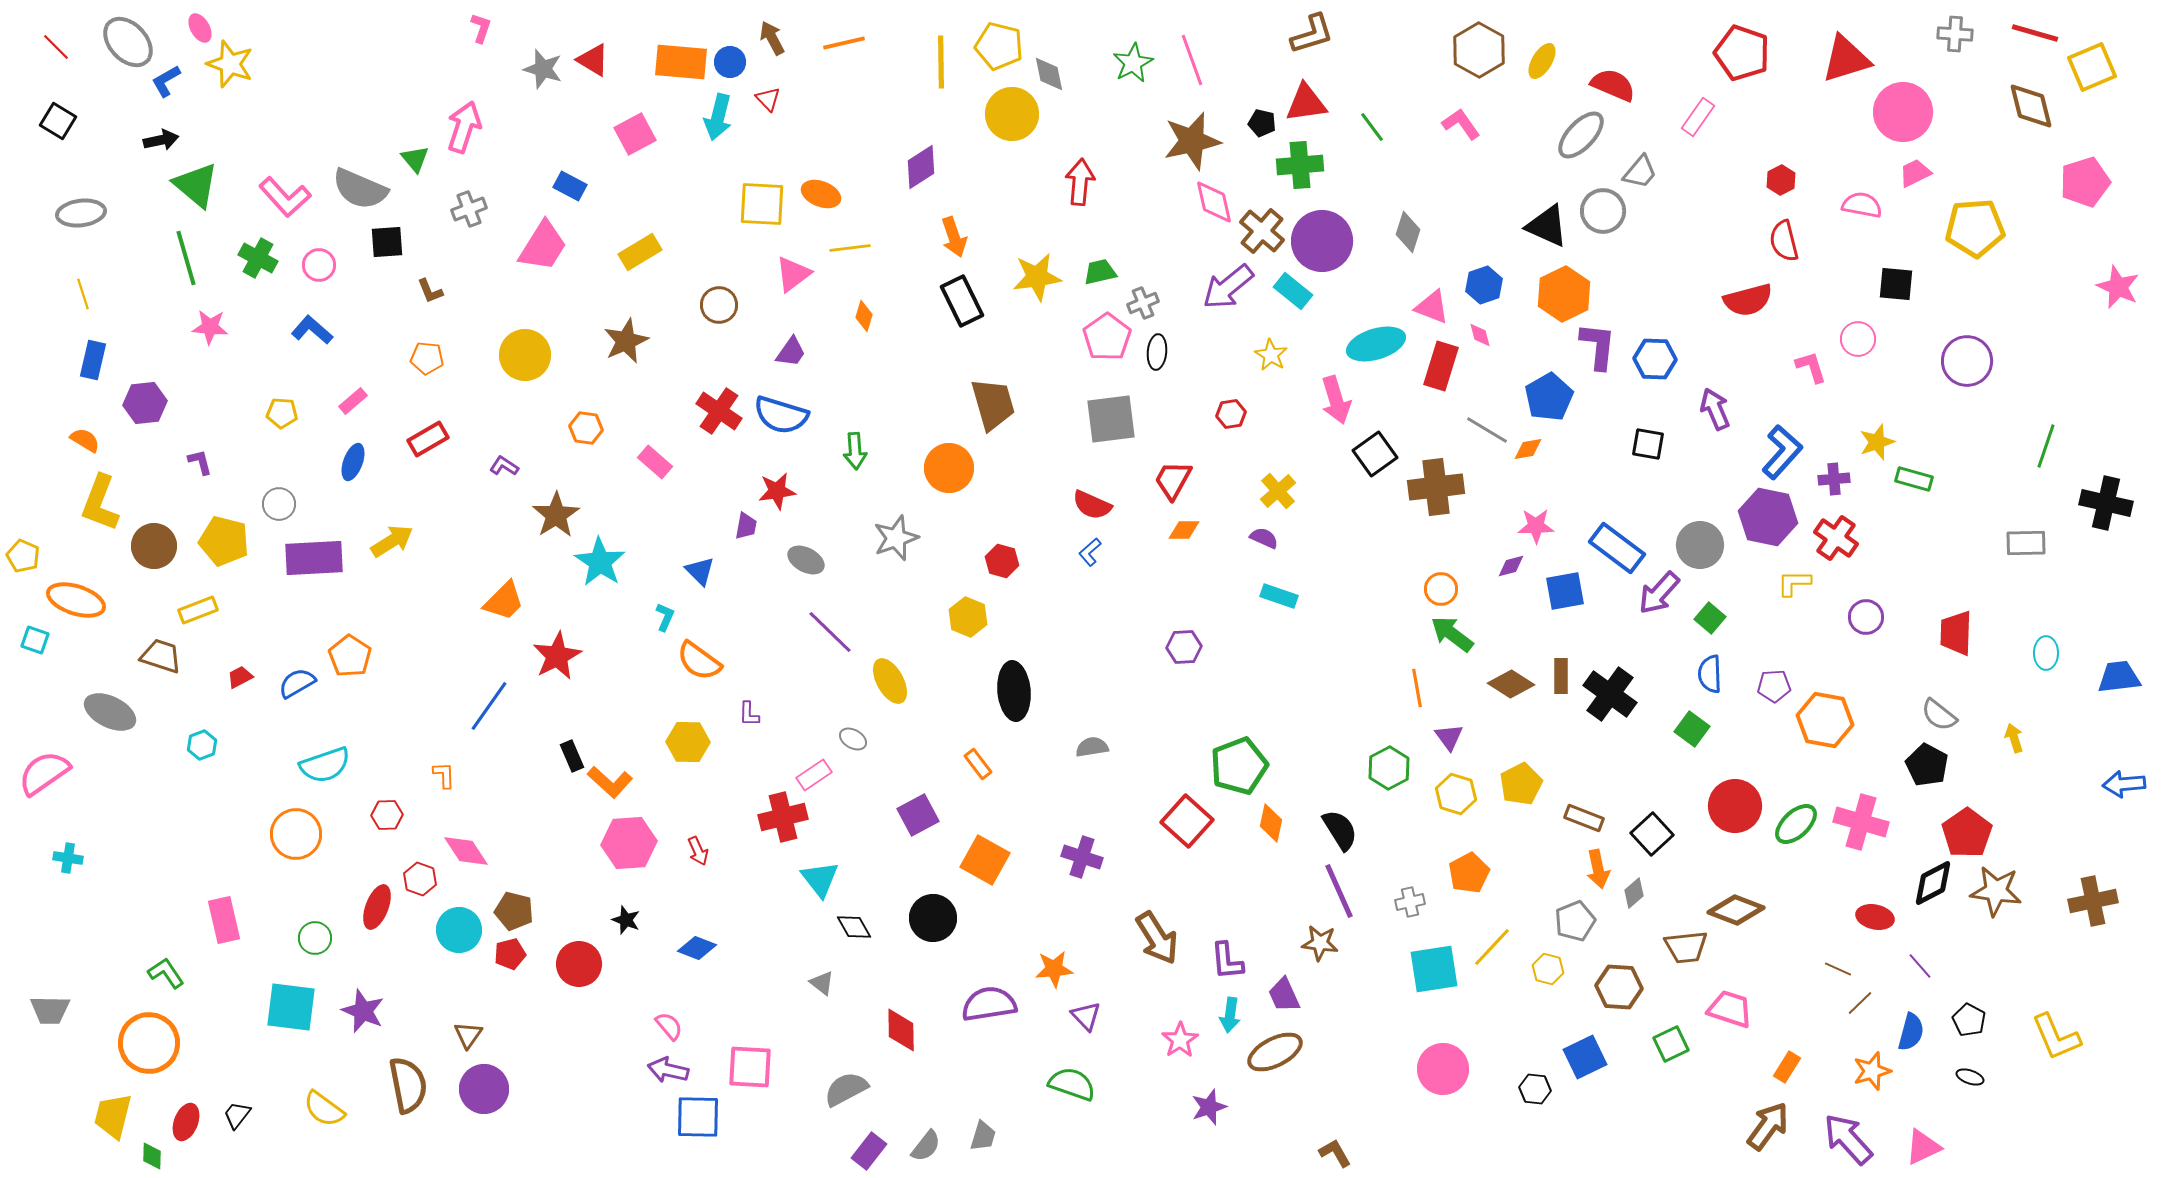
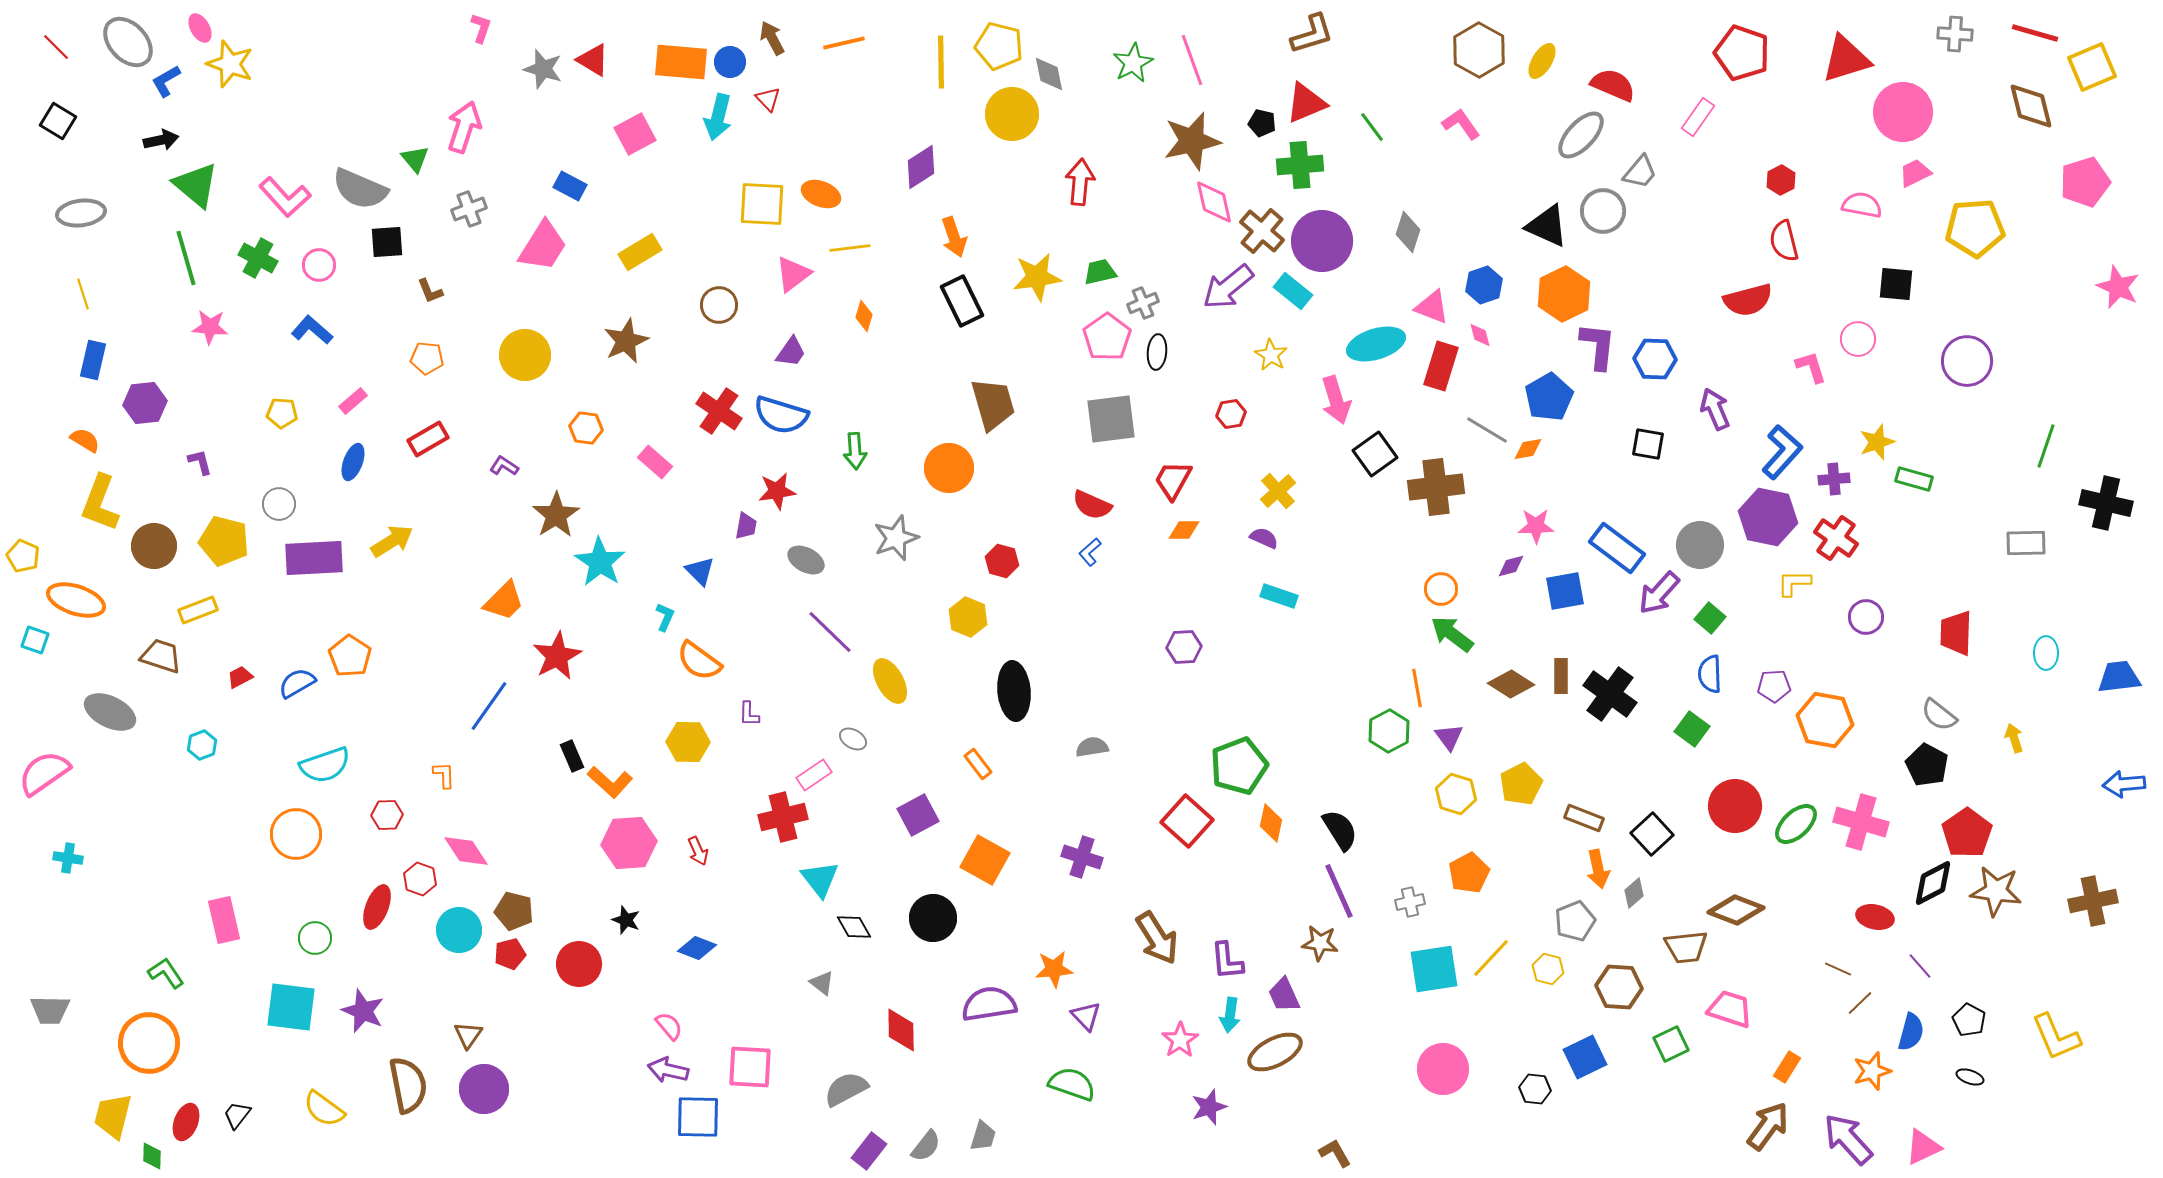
red triangle at (1306, 103): rotated 15 degrees counterclockwise
green hexagon at (1389, 768): moved 37 px up
yellow line at (1492, 947): moved 1 px left, 11 px down
